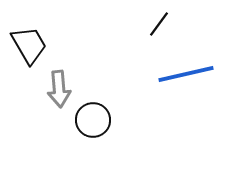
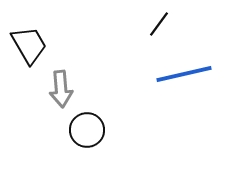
blue line: moved 2 px left
gray arrow: moved 2 px right
black circle: moved 6 px left, 10 px down
